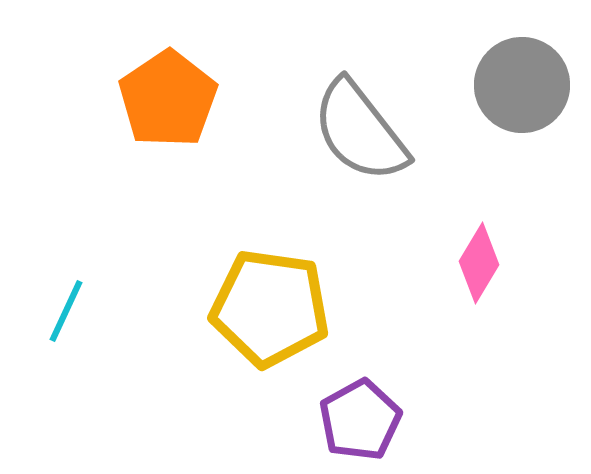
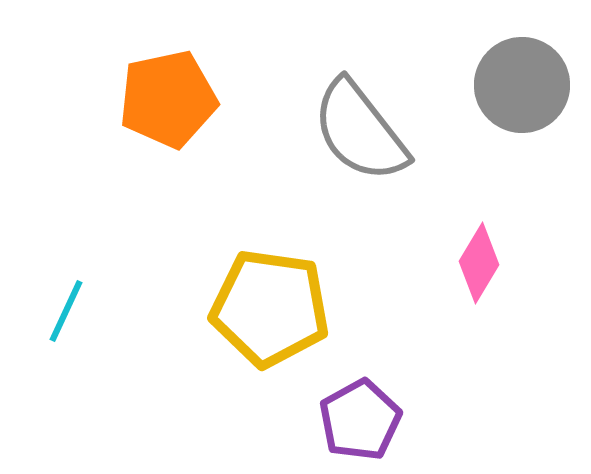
orange pentagon: rotated 22 degrees clockwise
